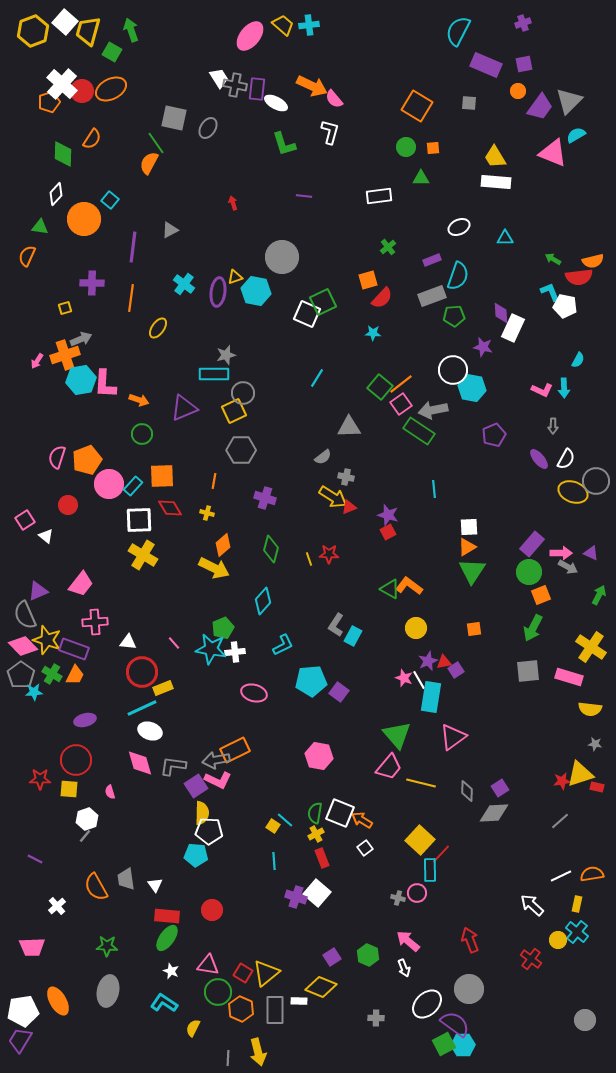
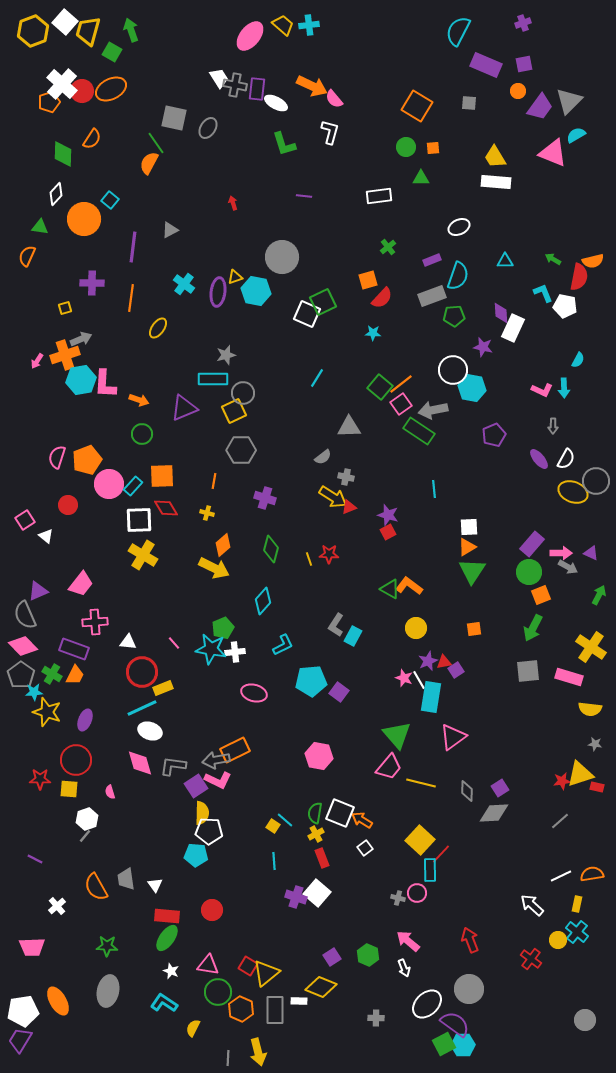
cyan triangle at (505, 238): moved 23 px down
red semicircle at (579, 277): rotated 72 degrees counterclockwise
cyan L-shape at (550, 292): moved 7 px left, 1 px down
cyan rectangle at (214, 374): moved 1 px left, 5 px down
red diamond at (170, 508): moved 4 px left
yellow star at (47, 640): moved 72 px down
purple ellipse at (85, 720): rotated 55 degrees counterclockwise
red square at (243, 973): moved 5 px right, 7 px up
